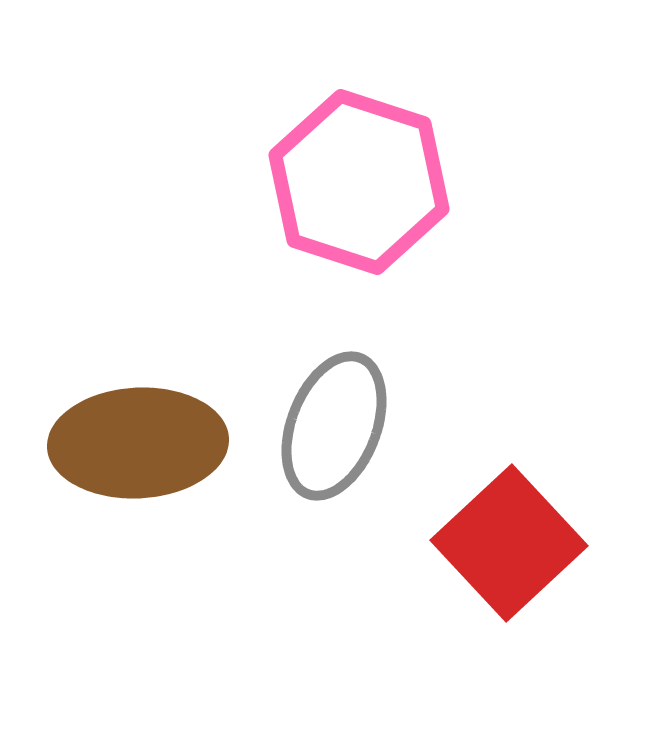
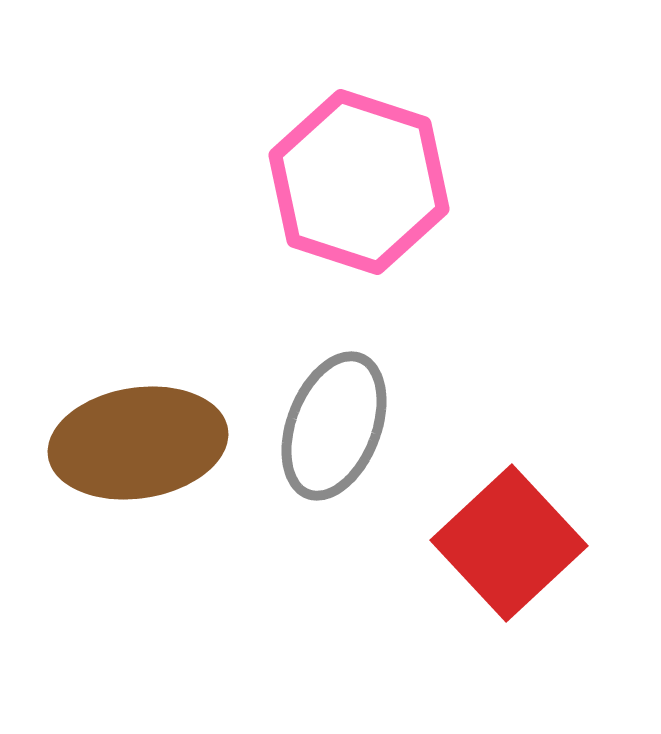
brown ellipse: rotated 6 degrees counterclockwise
